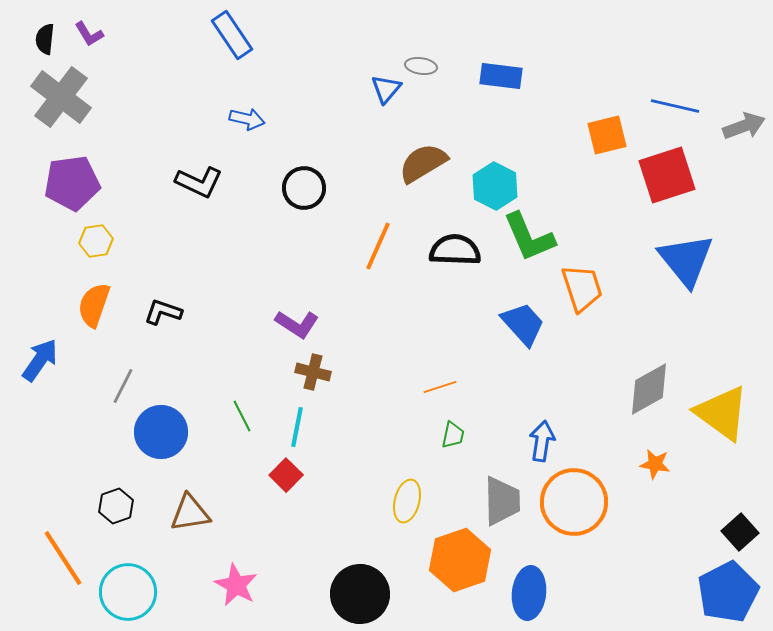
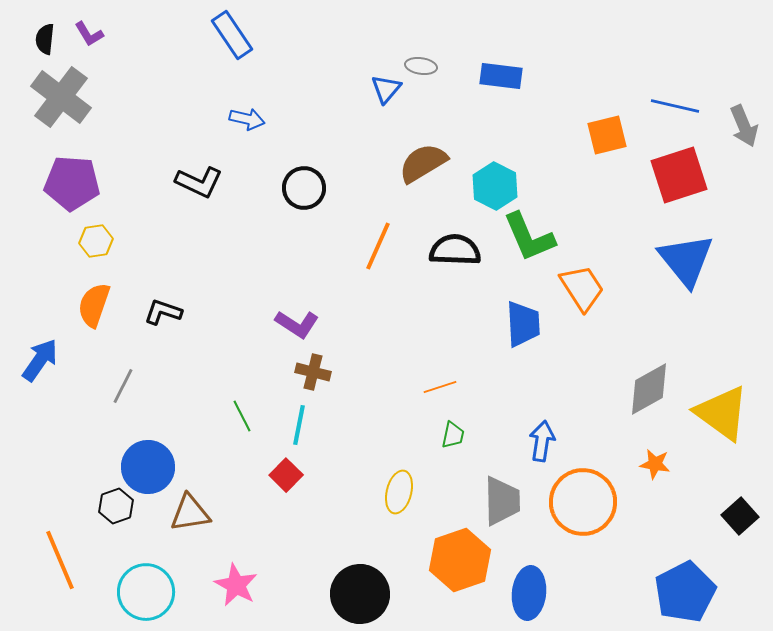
gray arrow at (744, 126): rotated 87 degrees clockwise
red square at (667, 175): moved 12 px right
purple pentagon at (72, 183): rotated 12 degrees clockwise
orange trapezoid at (582, 288): rotated 15 degrees counterclockwise
blue trapezoid at (523, 324): rotated 39 degrees clockwise
cyan line at (297, 427): moved 2 px right, 2 px up
blue circle at (161, 432): moved 13 px left, 35 px down
yellow ellipse at (407, 501): moved 8 px left, 9 px up
orange circle at (574, 502): moved 9 px right
black square at (740, 532): moved 16 px up
orange line at (63, 558): moved 3 px left, 2 px down; rotated 10 degrees clockwise
cyan circle at (128, 592): moved 18 px right
blue pentagon at (728, 592): moved 43 px left
